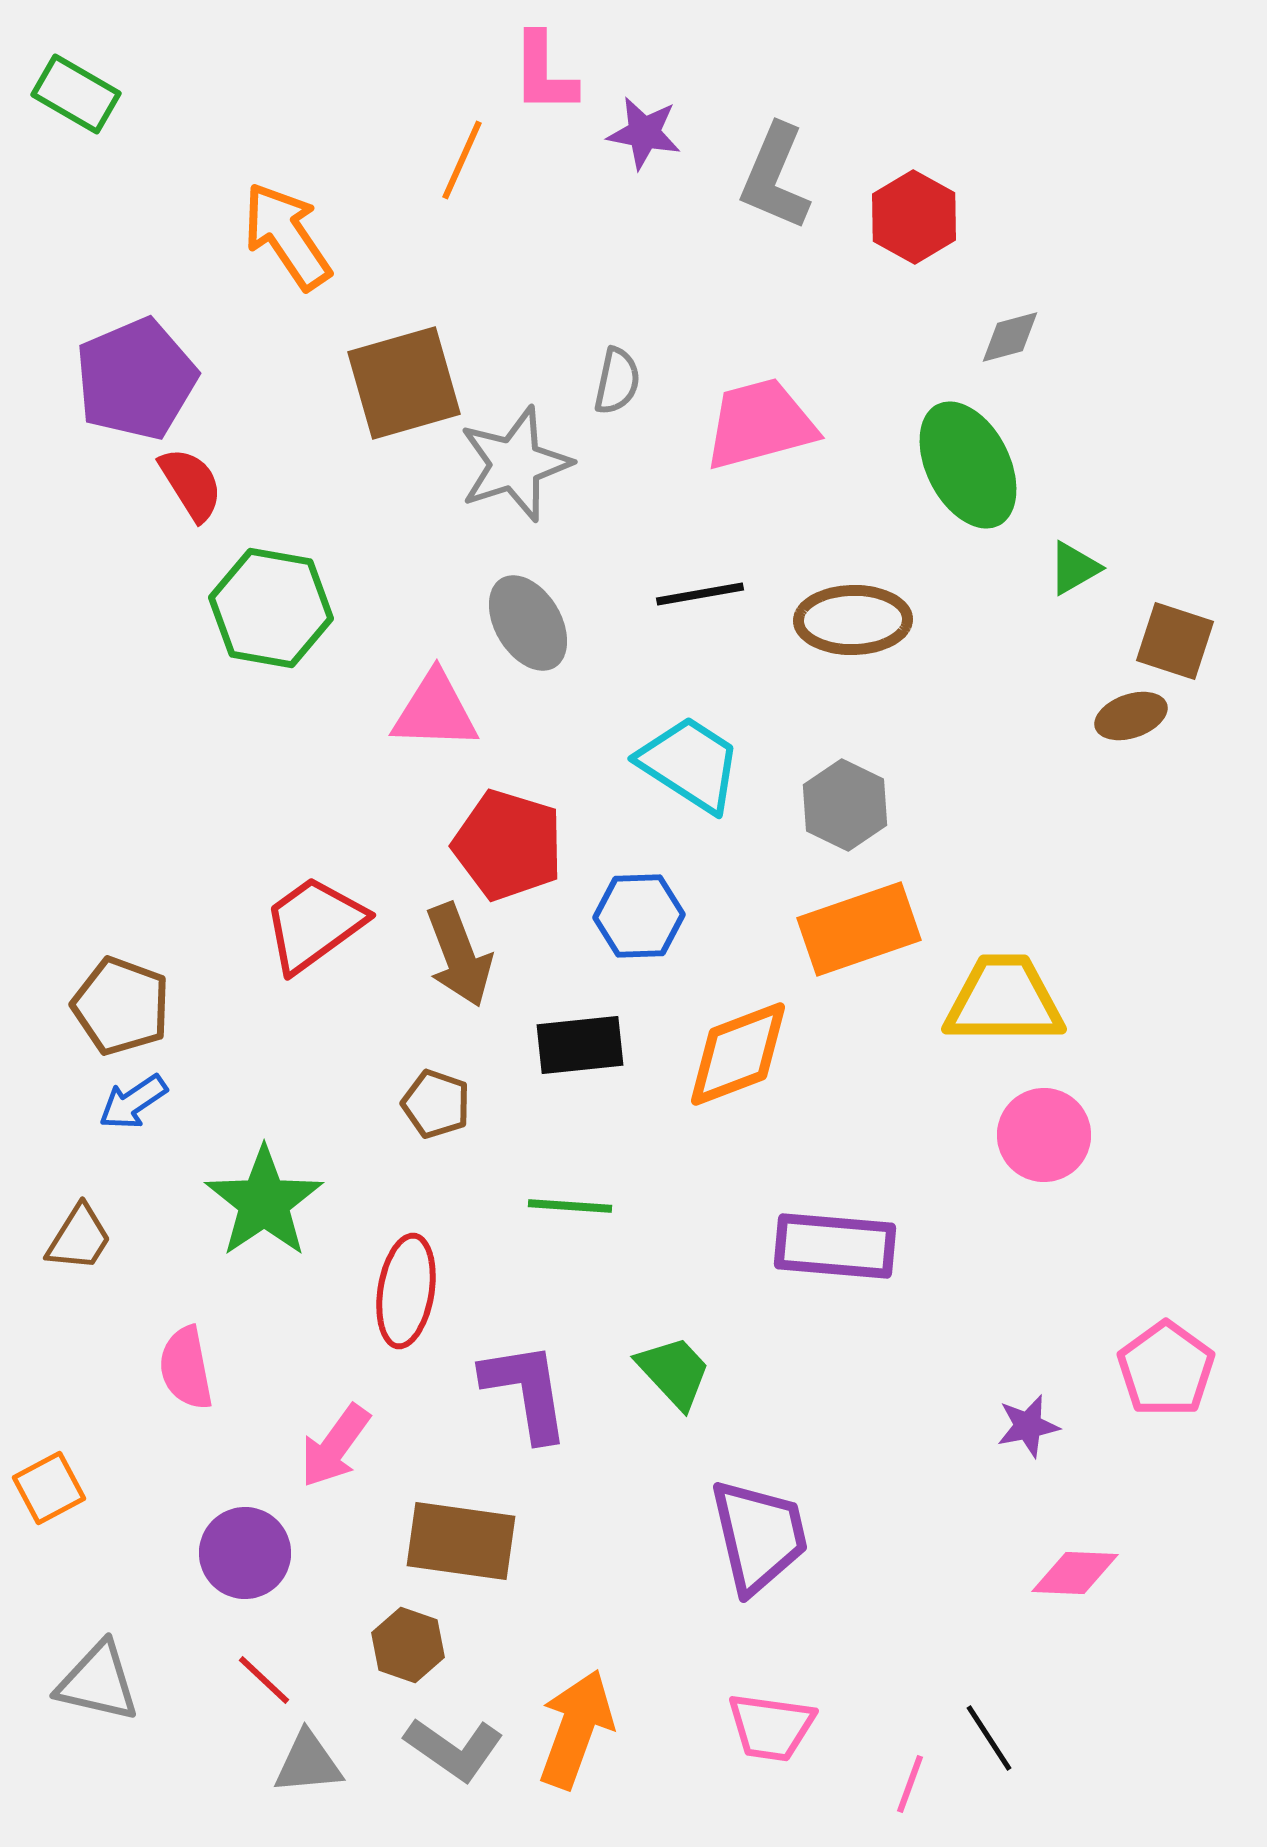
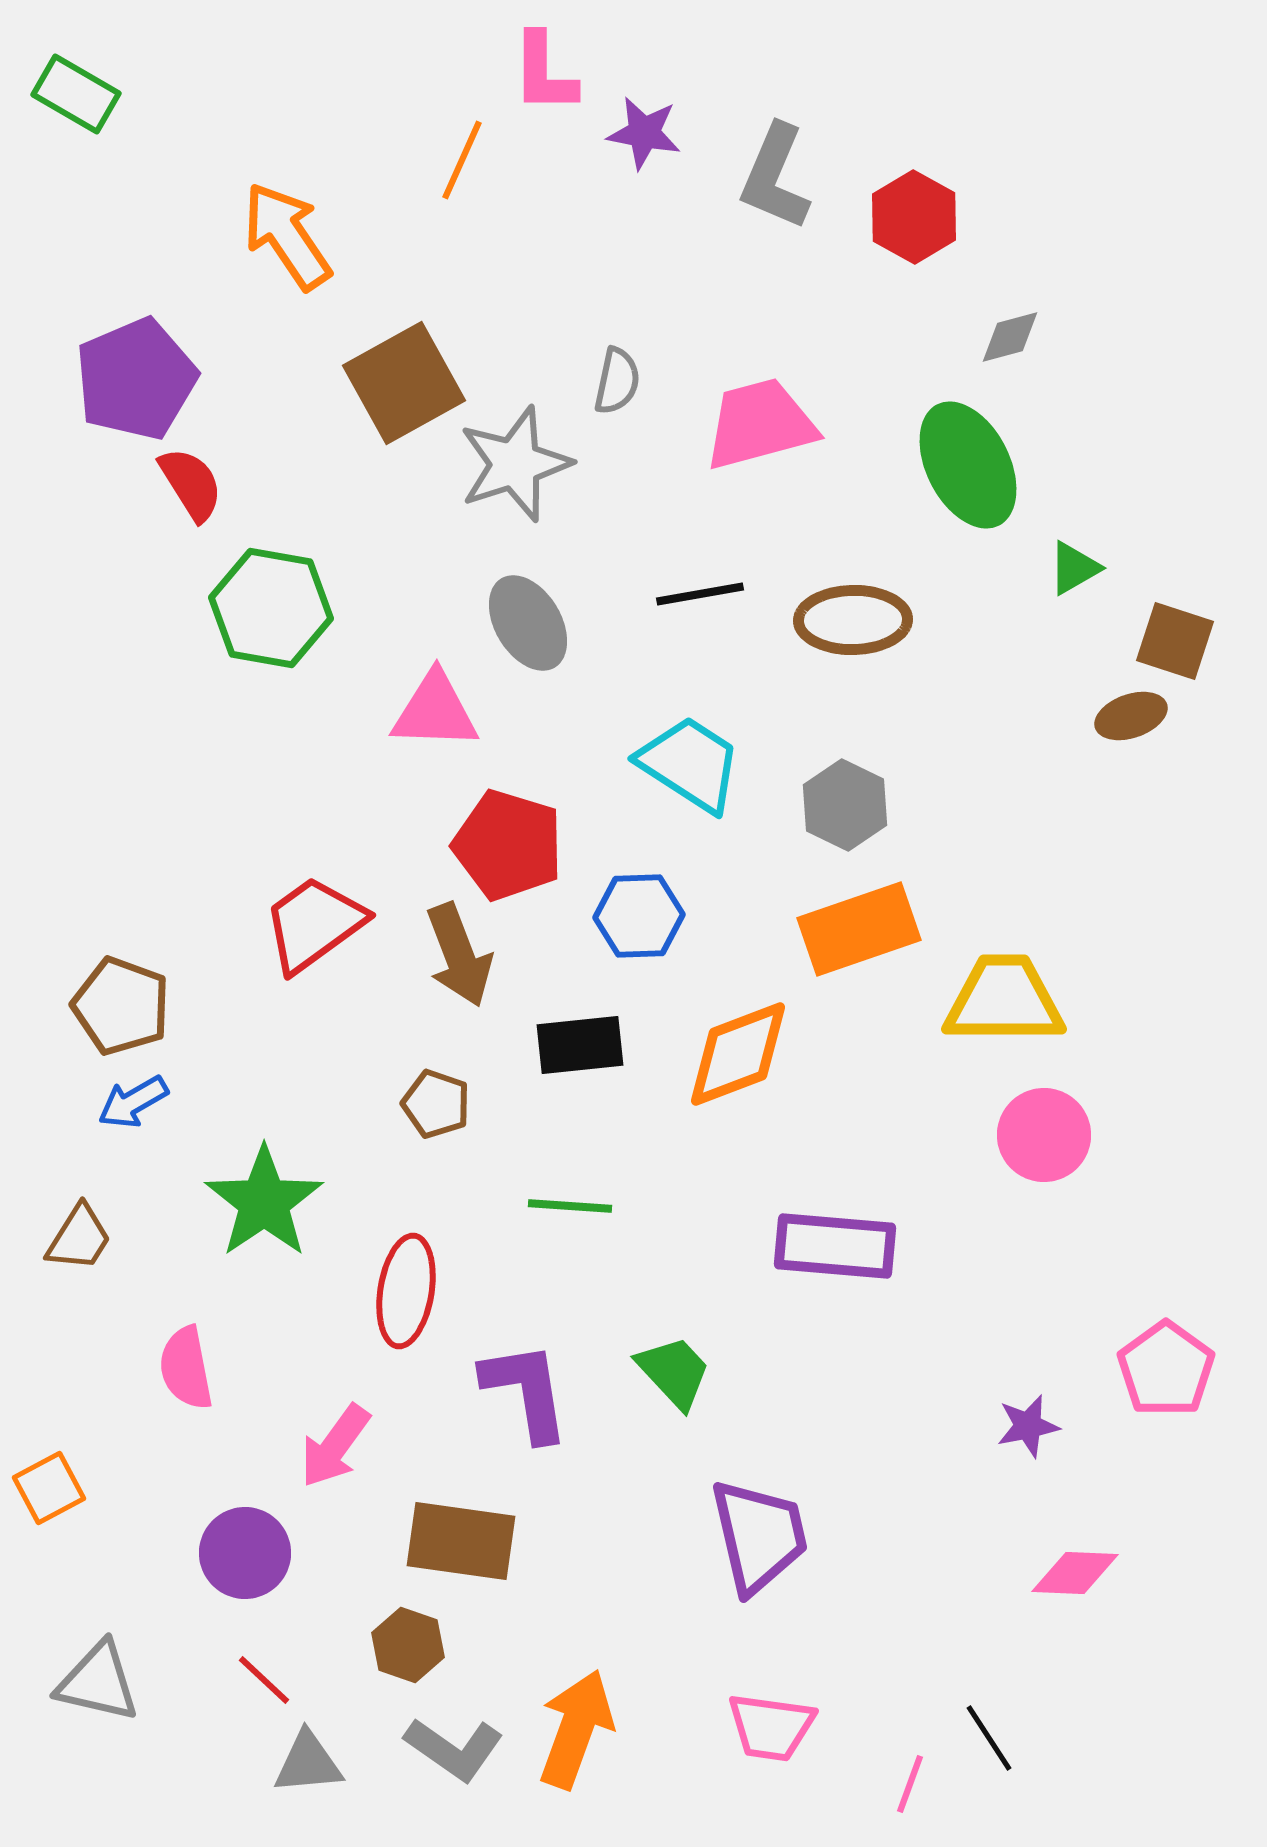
brown square at (404, 383): rotated 13 degrees counterclockwise
blue arrow at (133, 1102): rotated 4 degrees clockwise
